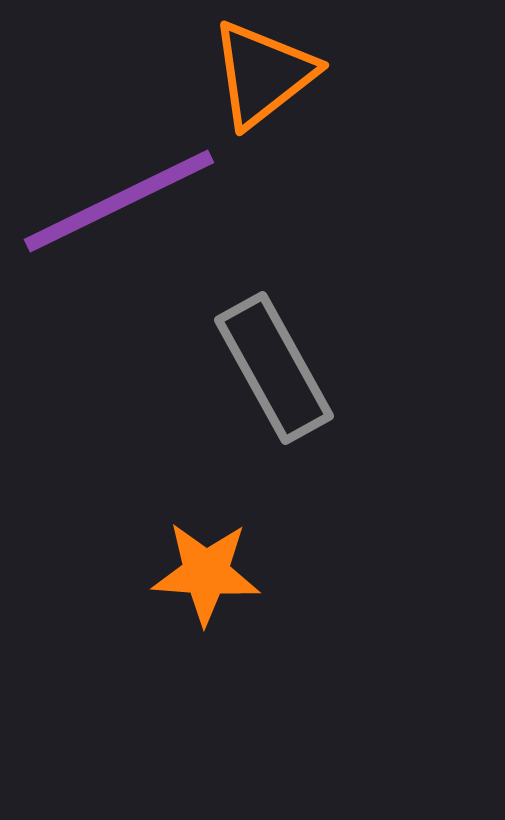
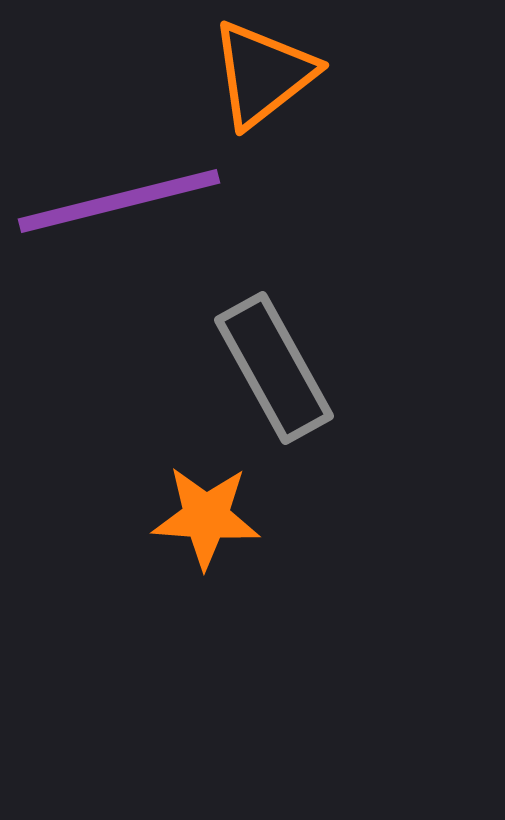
purple line: rotated 12 degrees clockwise
orange star: moved 56 px up
